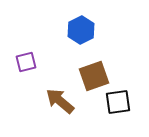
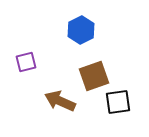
brown arrow: rotated 16 degrees counterclockwise
